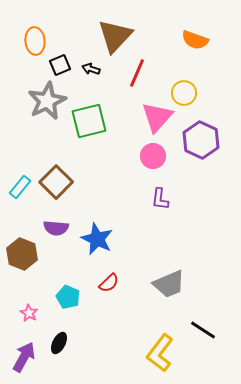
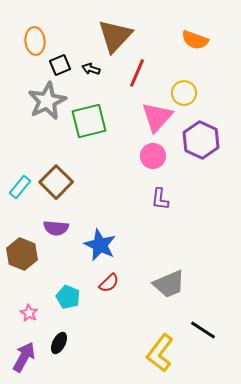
blue star: moved 3 px right, 6 px down
